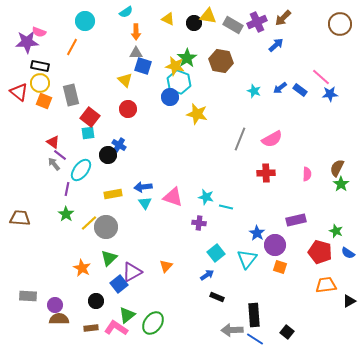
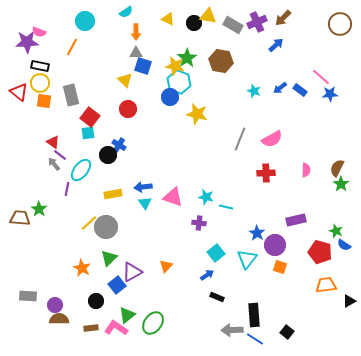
orange square at (44, 101): rotated 14 degrees counterclockwise
pink semicircle at (307, 174): moved 1 px left, 4 px up
green star at (66, 214): moved 27 px left, 5 px up
blue semicircle at (348, 253): moved 4 px left, 8 px up
blue square at (119, 284): moved 2 px left, 1 px down
